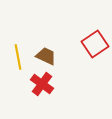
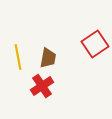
brown trapezoid: moved 2 px right, 2 px down; rotated 75 degrees clockwise
red cross: moved 2 px down; rotated 20 degrees clockwise
